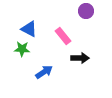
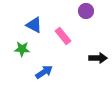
blue triangle: moved 5 px right, 4 px up
black arrow: moved 18 px right
